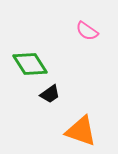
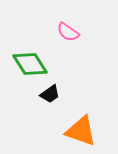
pink semicircle: moved 19 px left, 1 px down
